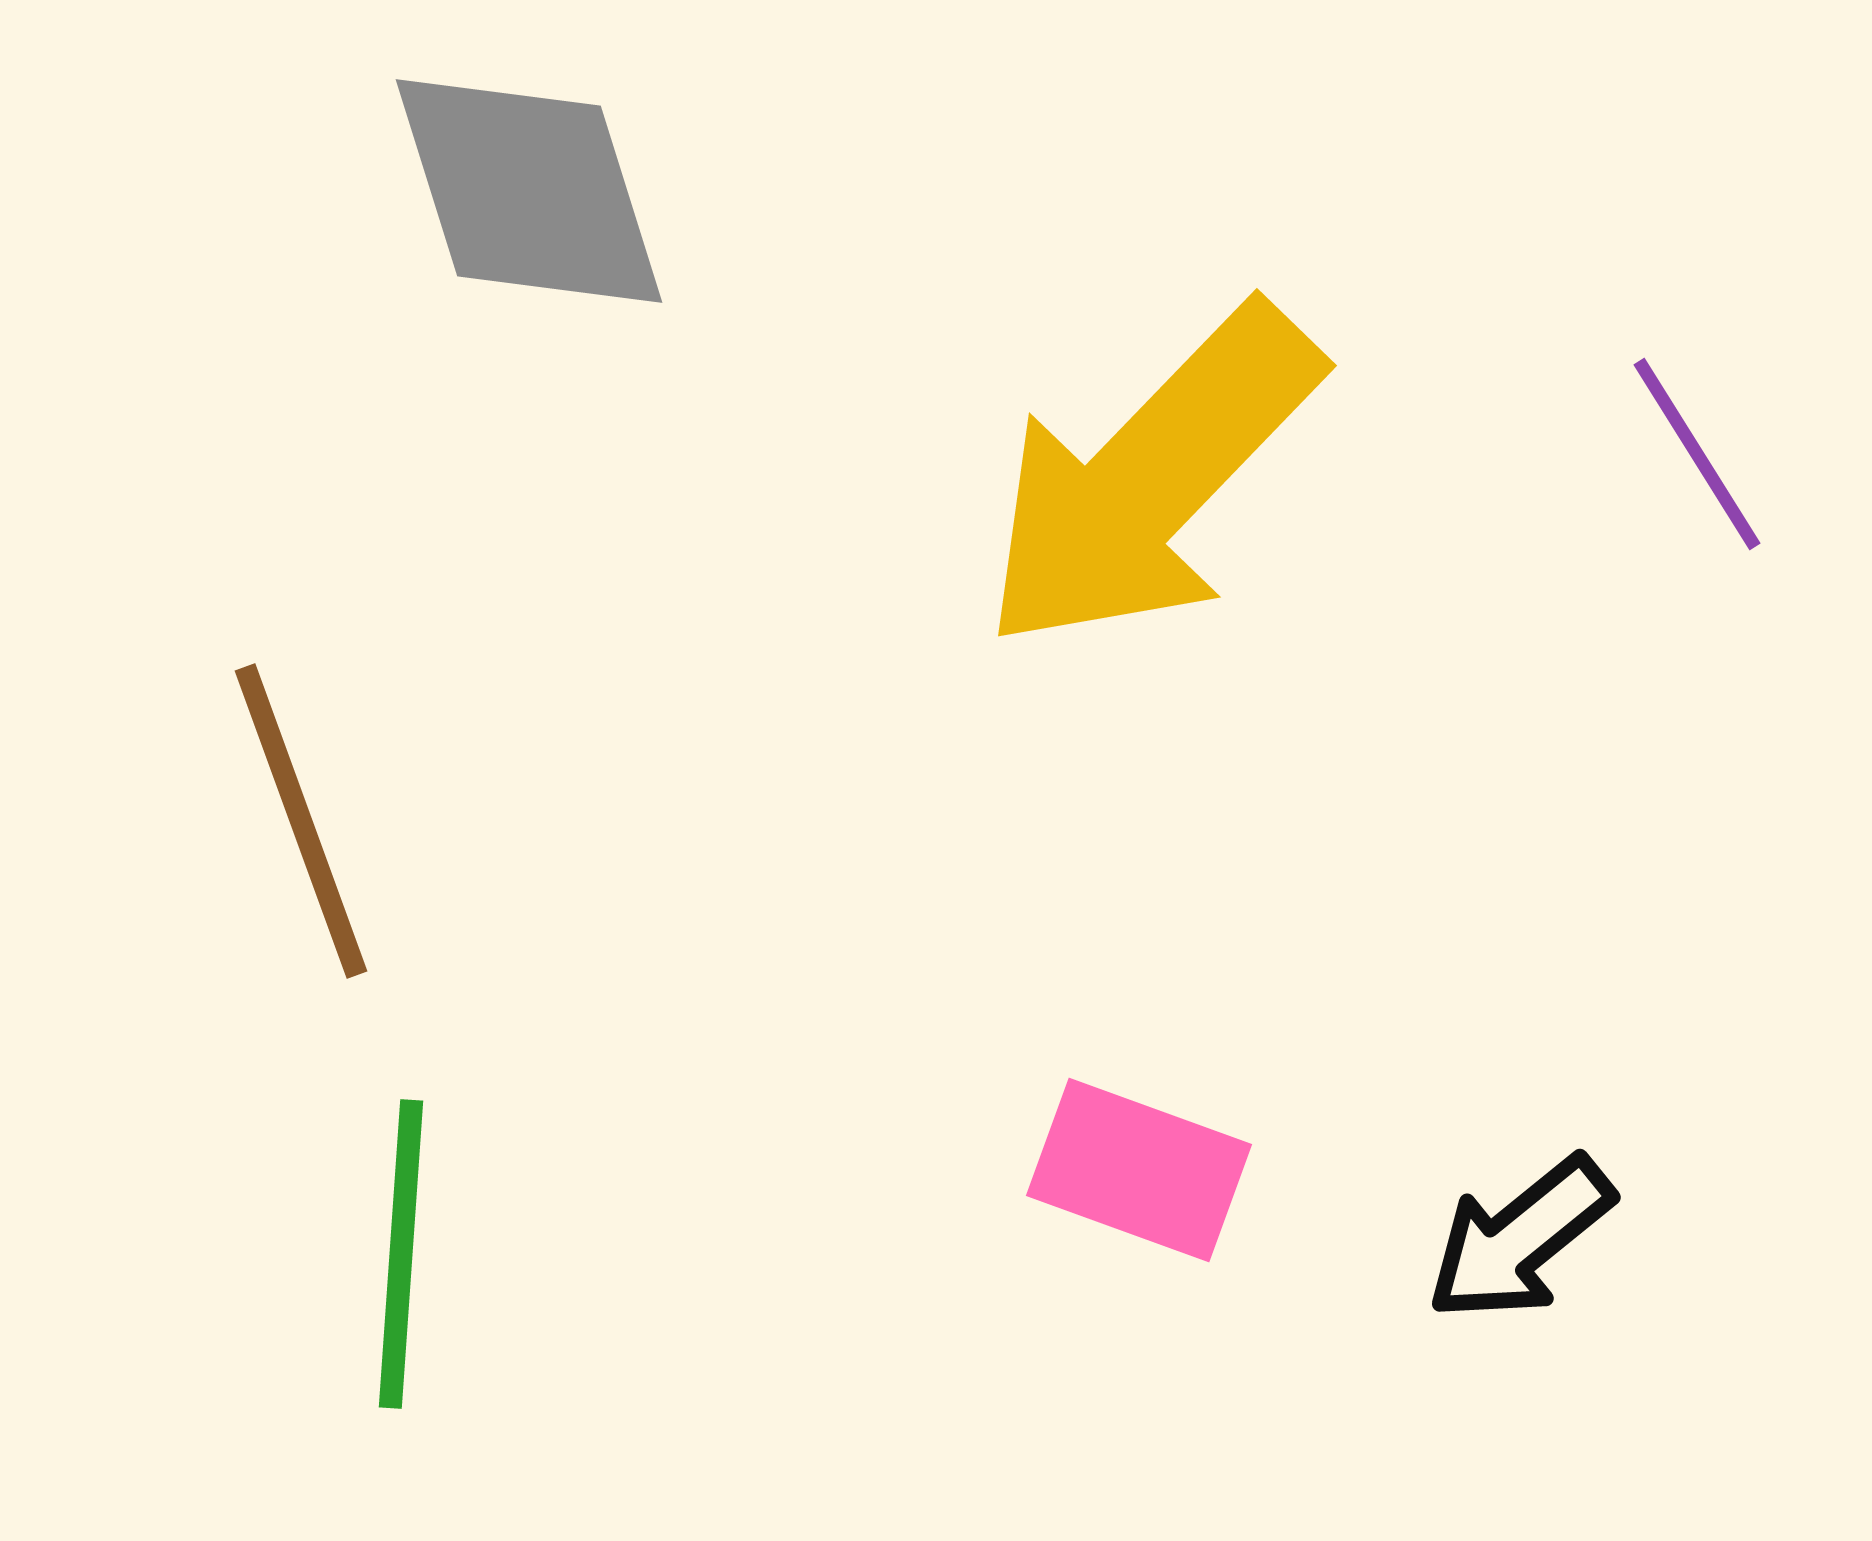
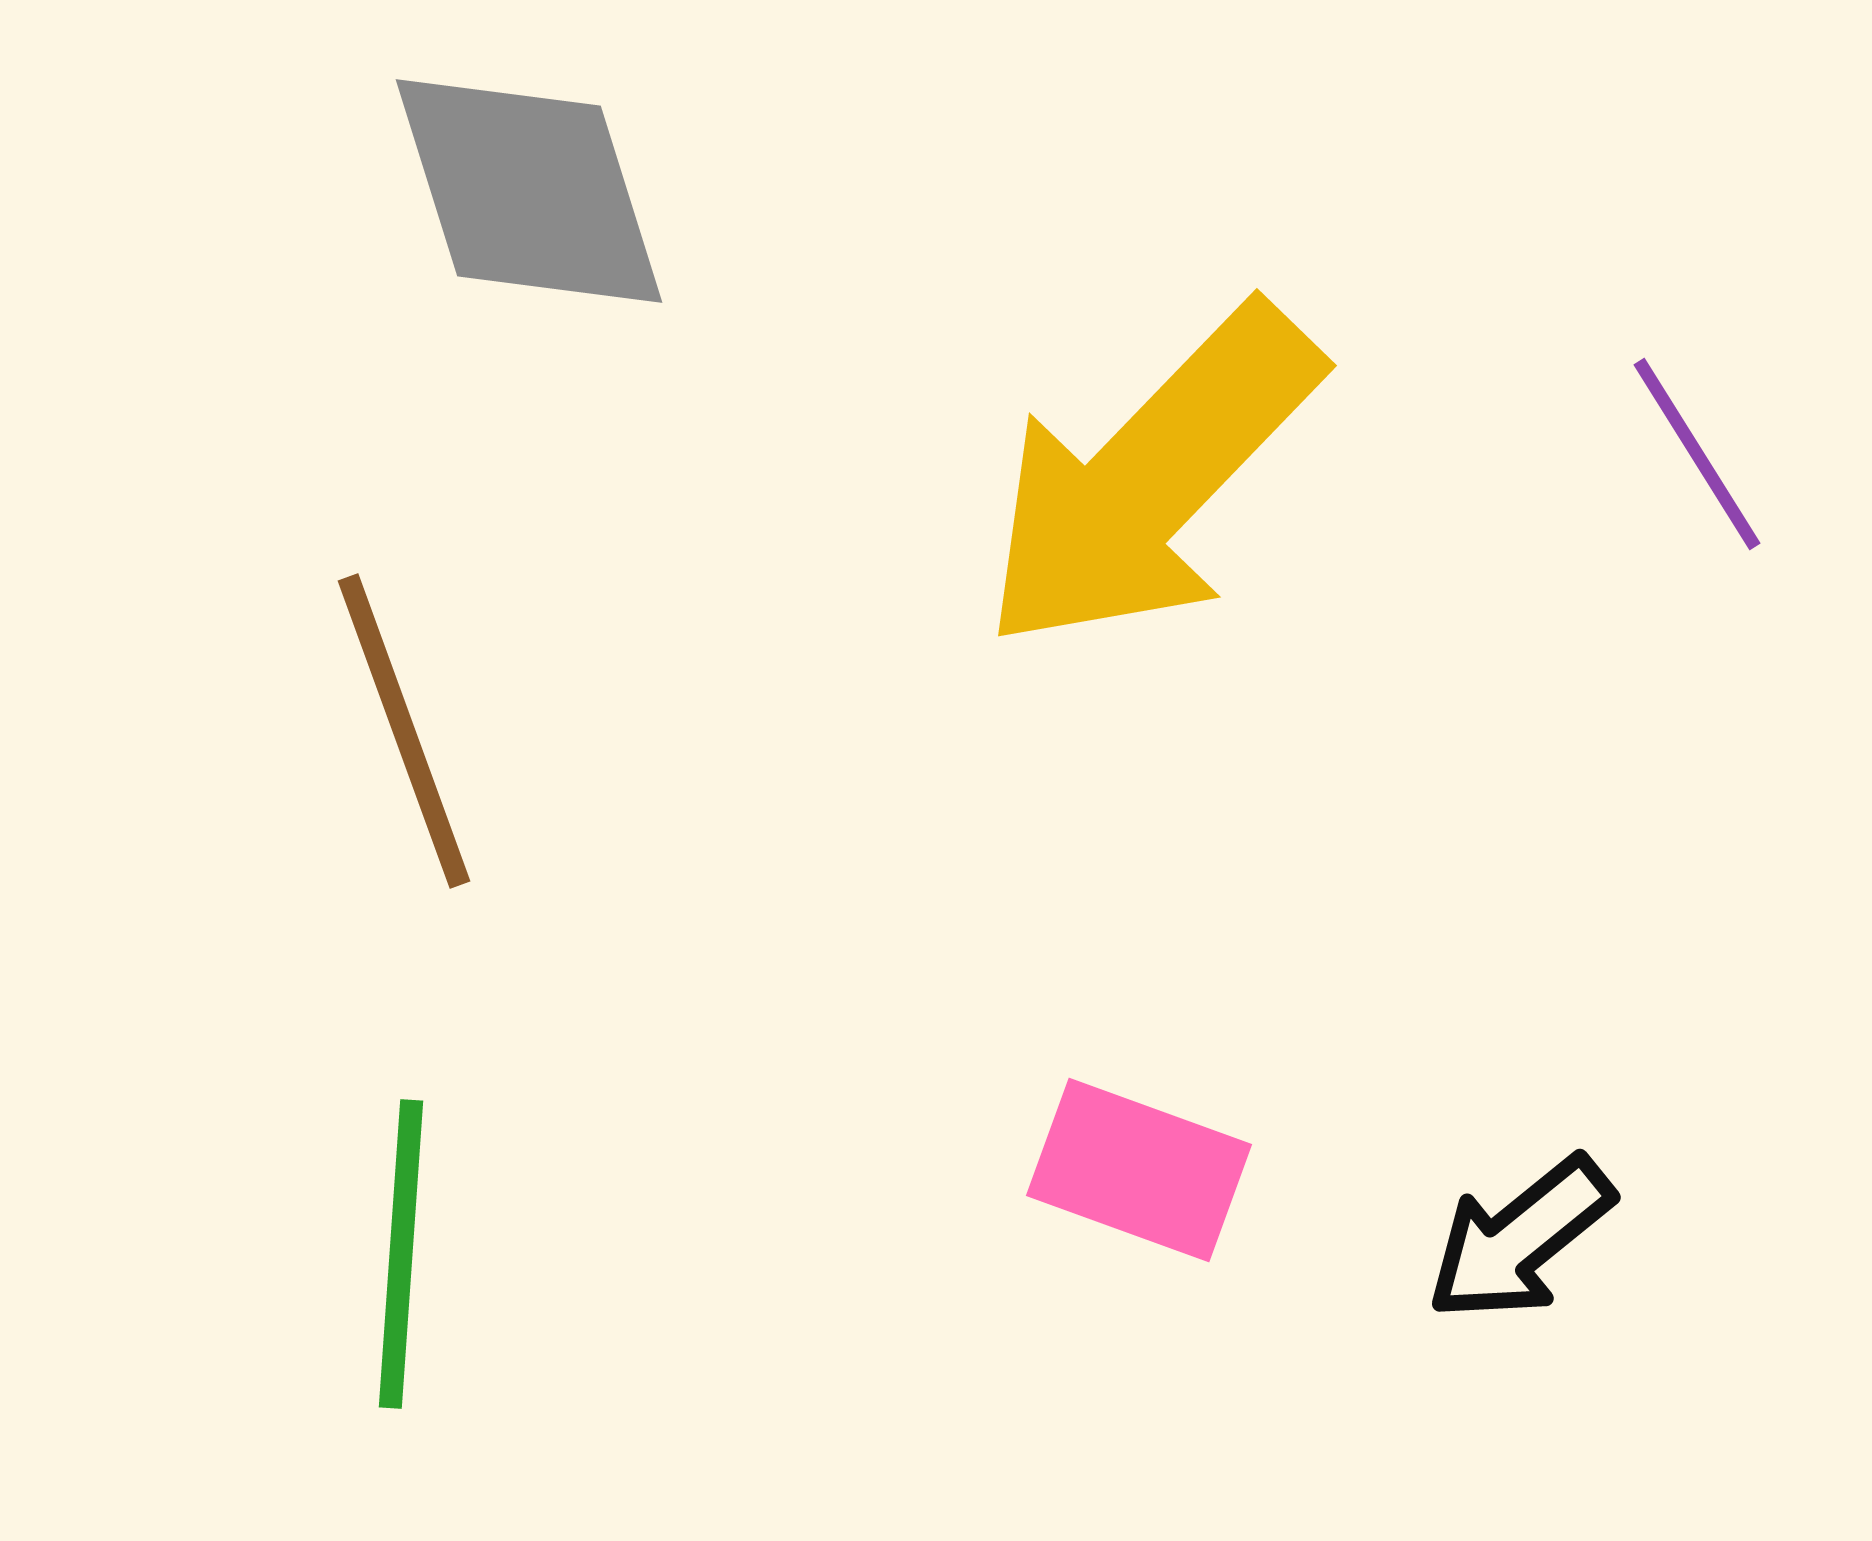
brown line: moved 103 px right, 90 px up
